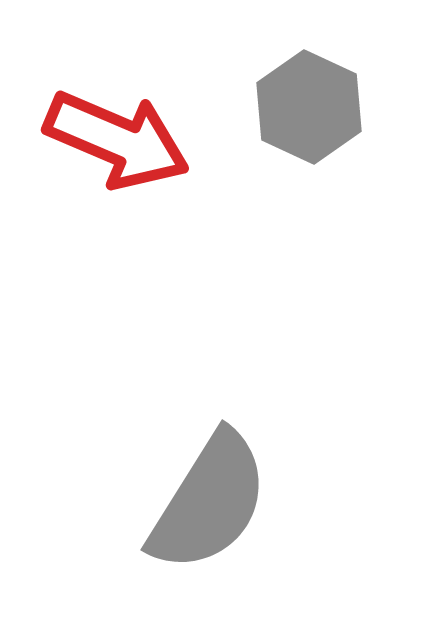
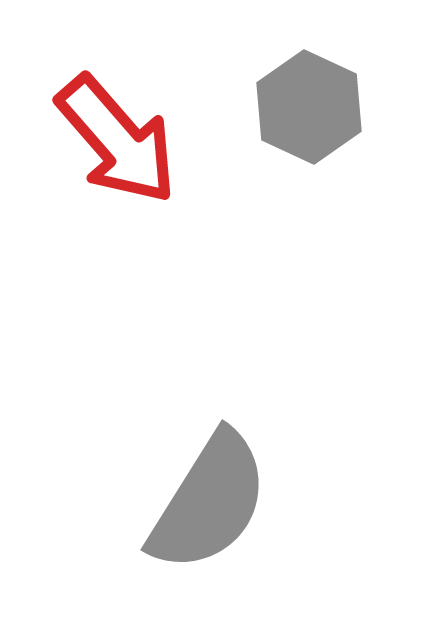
red arrow: rotated 26 degrees clockwise
